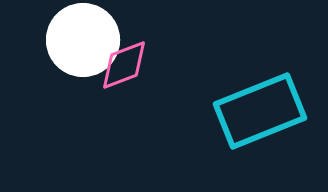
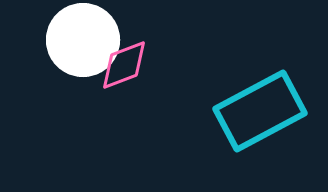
cyan rectangle: rotated 6 degrees counterclockwise
